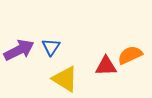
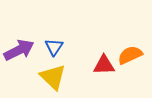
blue triangle: moved 3 px right
red triangle: moved 2 px left, 1 px up
yellow triangle: moved 12 px left, 2 px up; rotated 12 degrees clockwise
